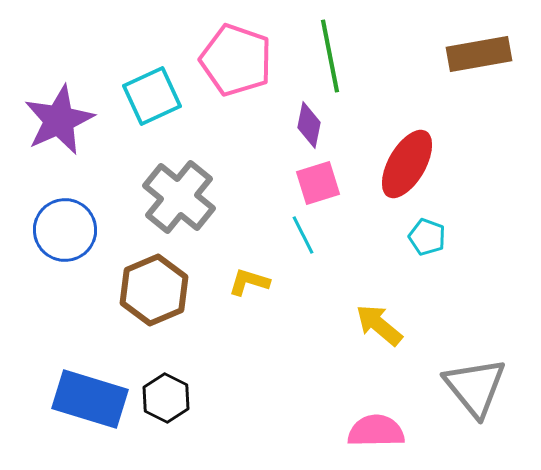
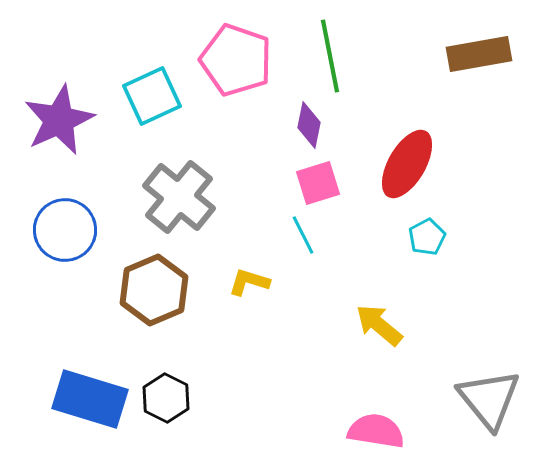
cyan pentagon: rotated 24 degrees clockwise
gray triangle: moved 14 px right, 12 px down
pink semicircle: rotated 10 degrees clockwise
